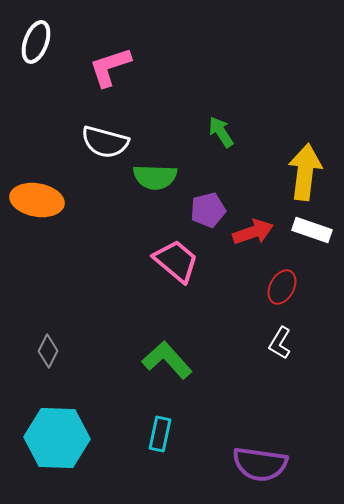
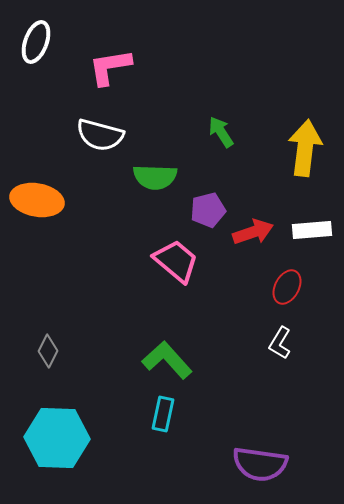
pink L-shape: rotated 9 degrees clockwise
white semicircle: moved 5 px left, 7 px up
yellow arrow: moved 24 px up
white rectangle: rotated 24 degrees counterclockwise
red ellipse: moved 5 px right
cyan rectangle: moved 3 px right, 20 px up
